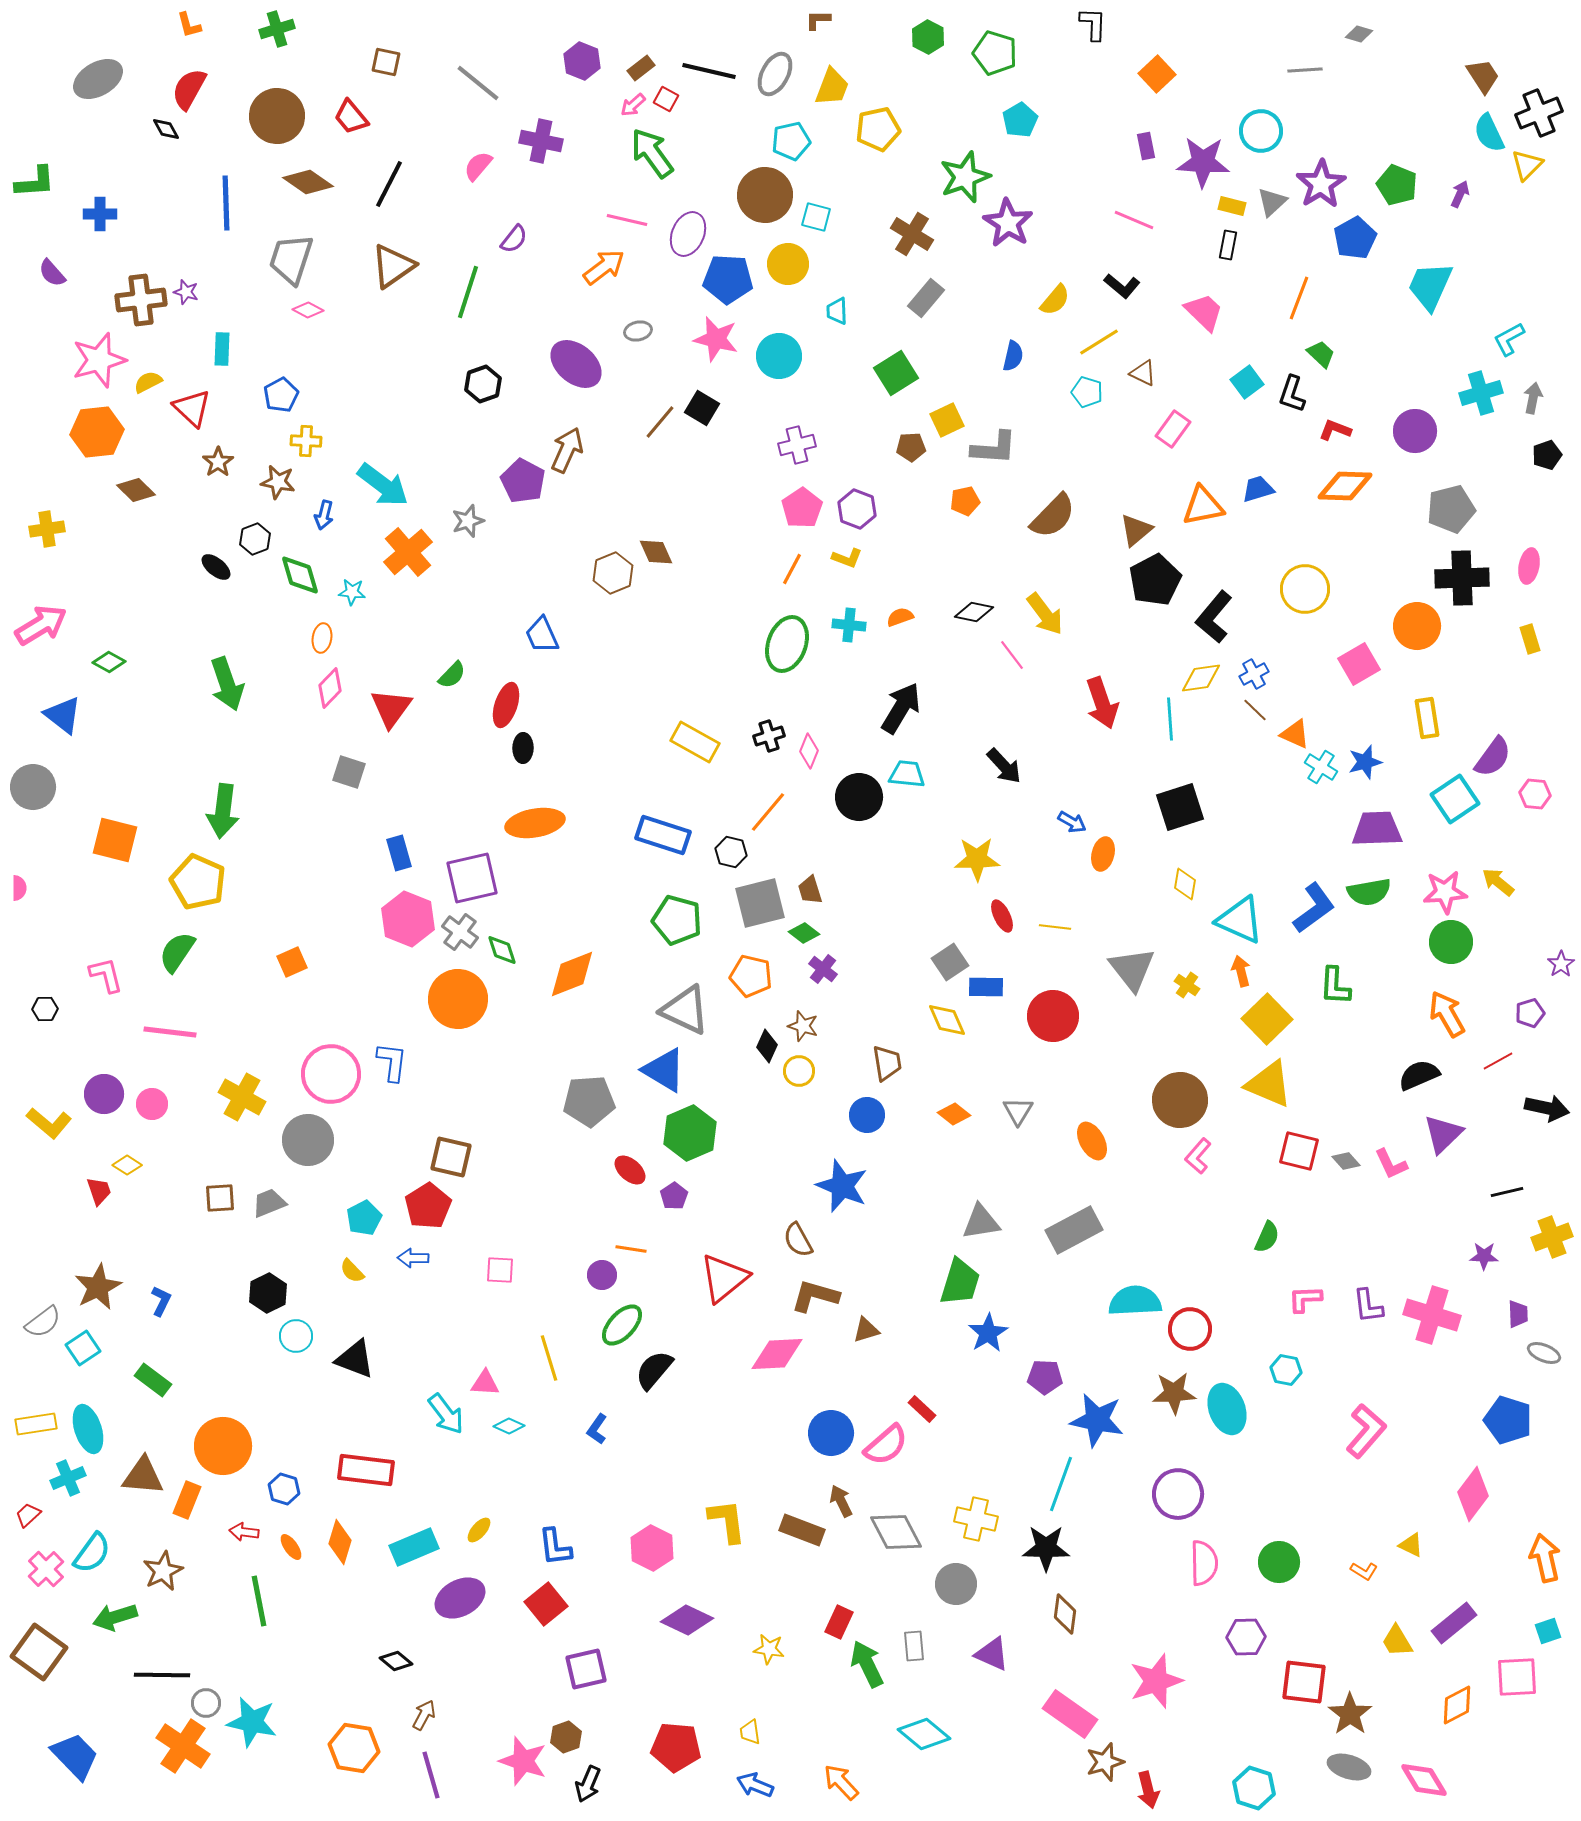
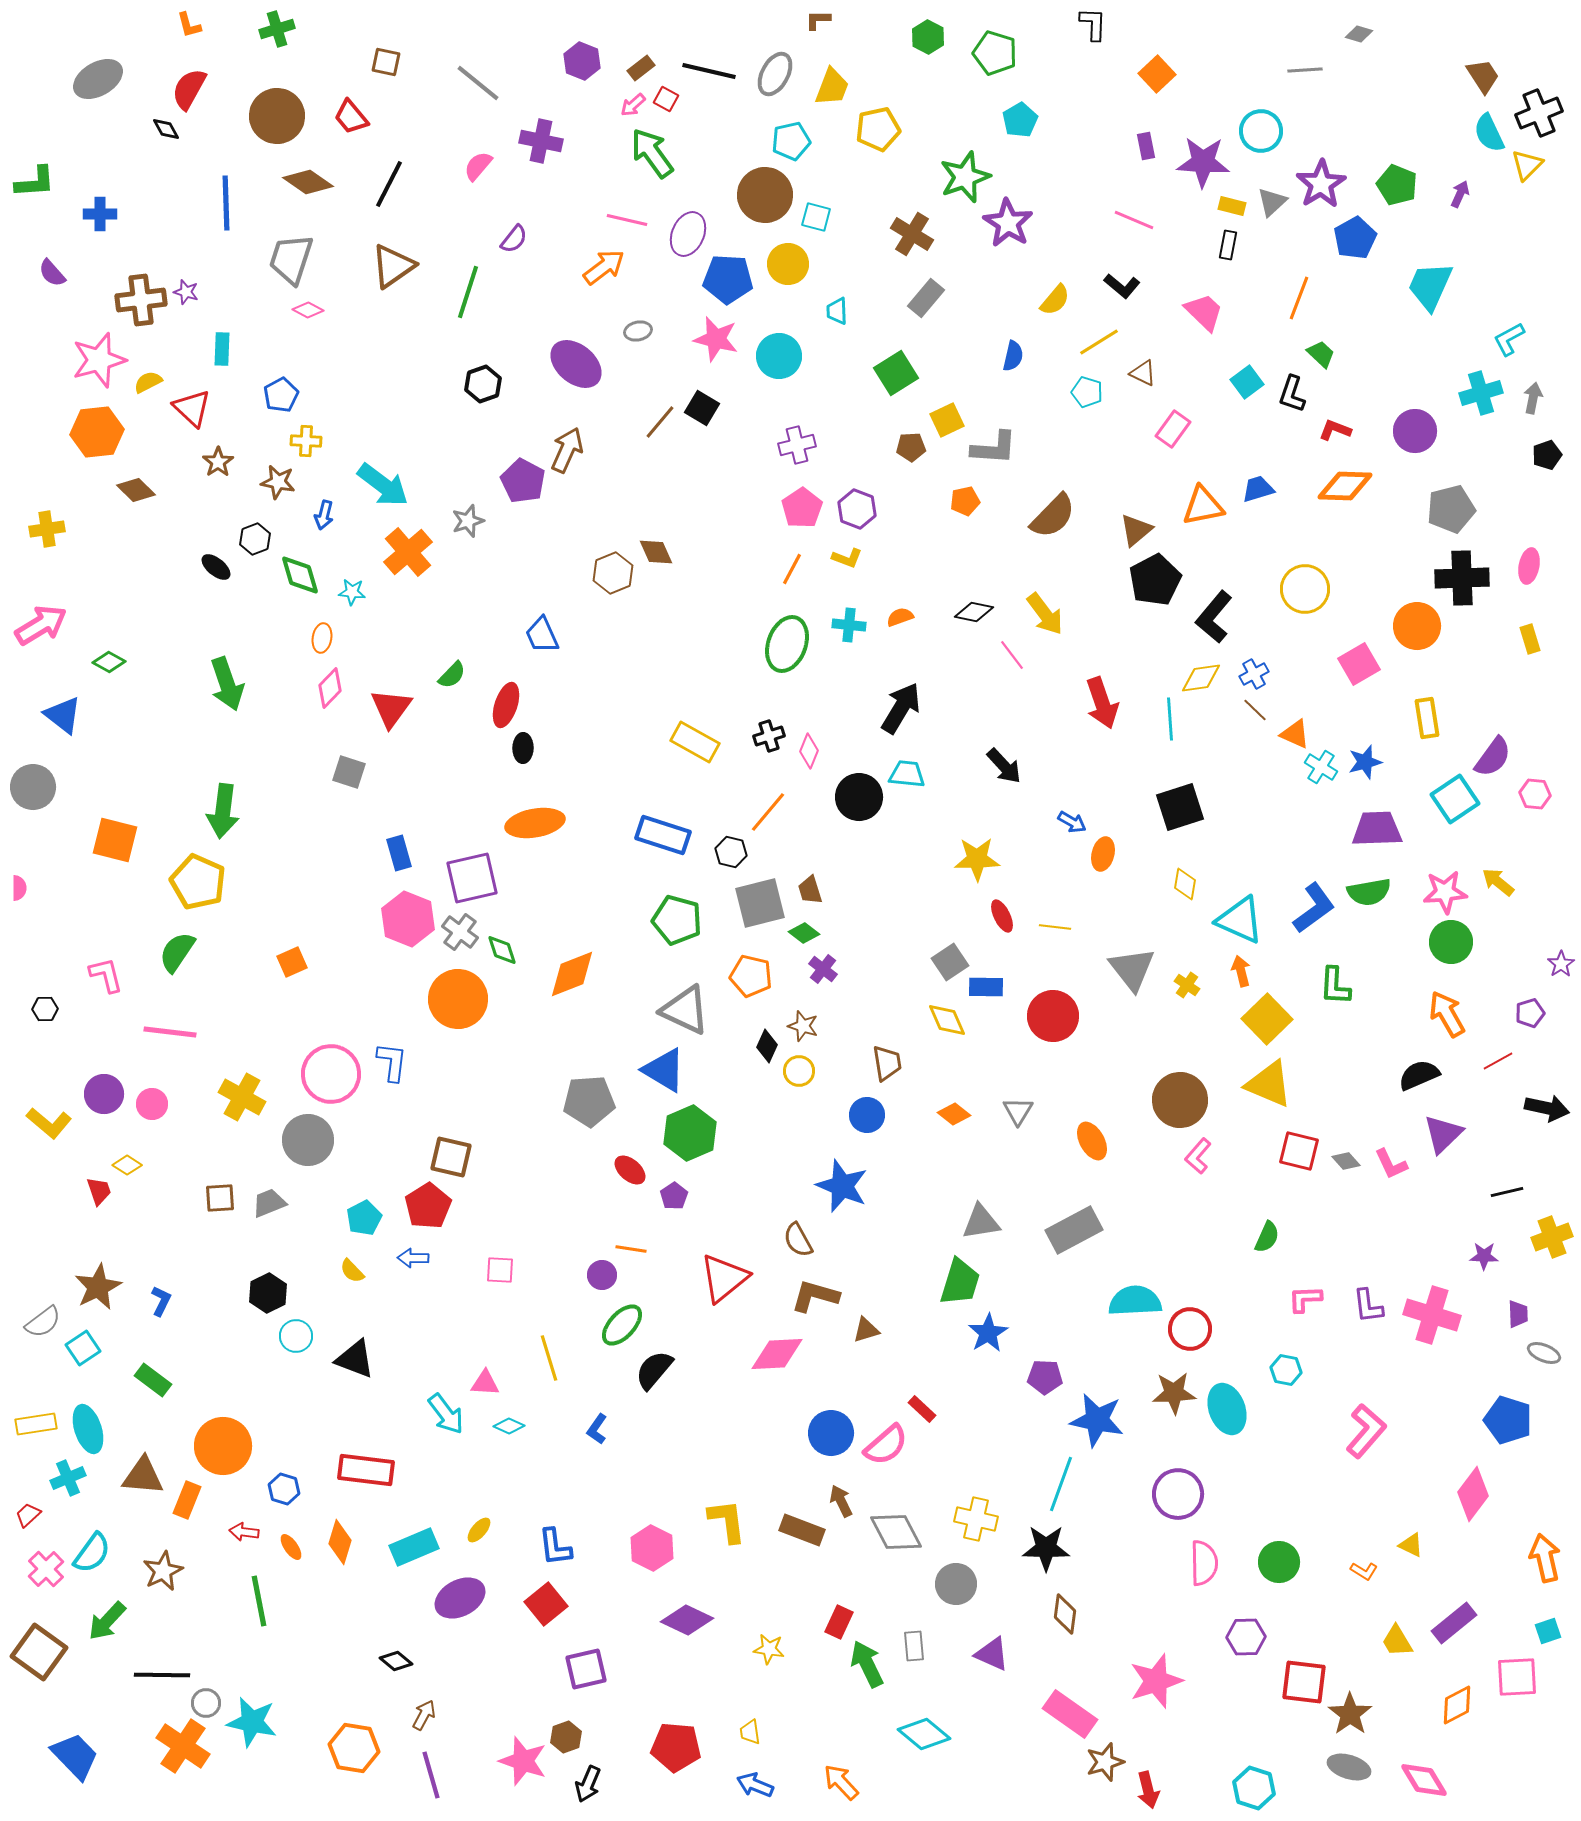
green arrow at (115, 1617): moved 8 px left, 4 px down; rotated 30 degrees counterclockwise
